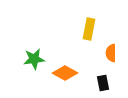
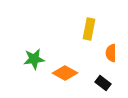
black rectangle: rotated 42 degrees counterclockwise
